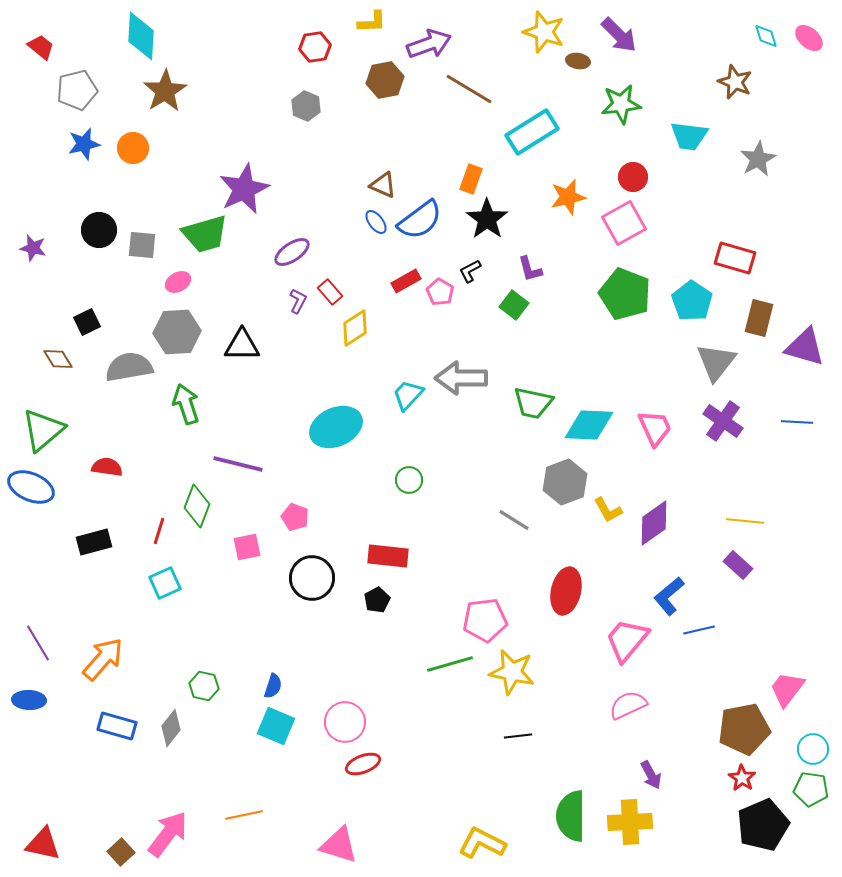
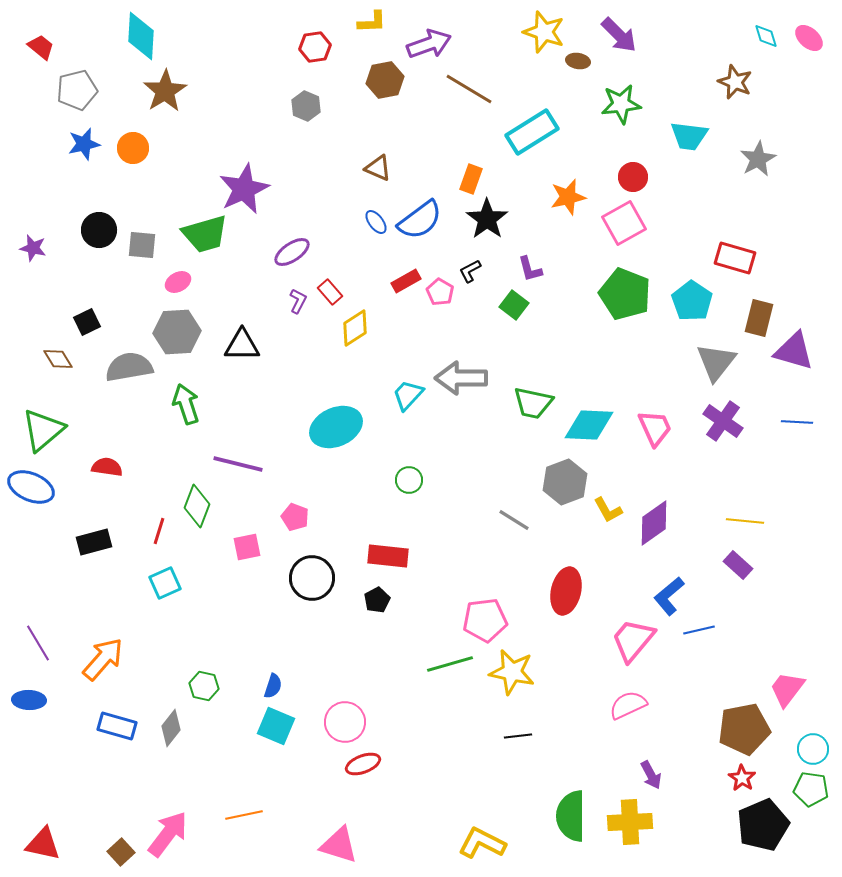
brown triangle at (383, 185): moved 5 px left, 17 px up
purple triangle at (805, 347): moved 11 px left, 4 px down
pink trapezoid at (627, 640): moved 6 px right
